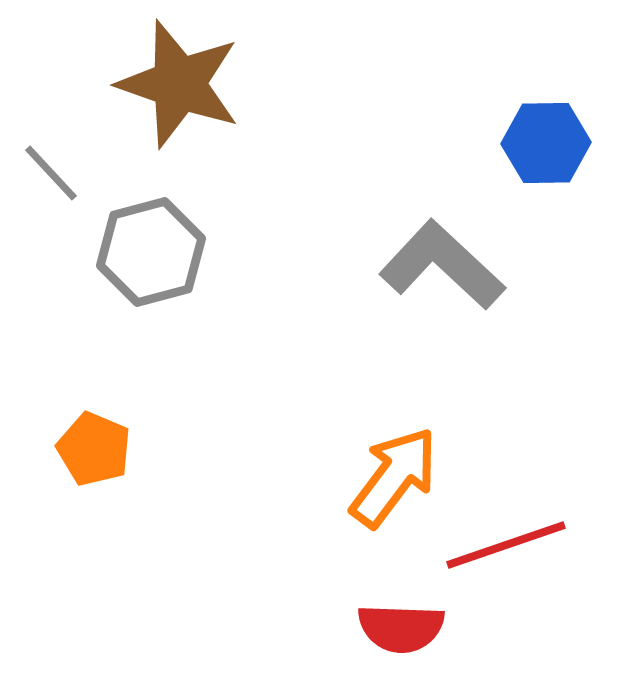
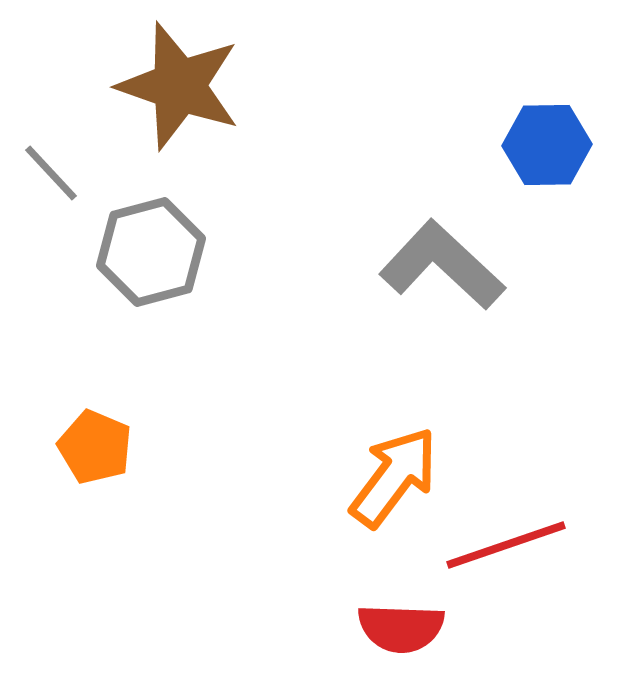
brown star: moved 2 px down
blue hexagon: moved 1 px right, 2 px down
orange pentagon: moved 1 px right, 2 px up
